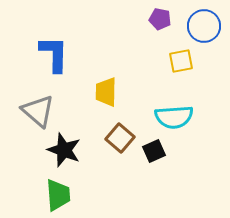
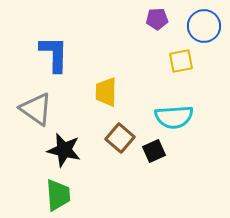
purple pentagon: moved 3 px left; rotated 15 degrees counterclockwise
gray triangle: moved 2 px left, 2 px up; rotated 6 degrees counterclockwise
black star: rotated 8 degrees counterclockwise
